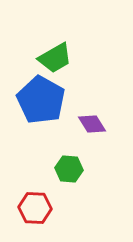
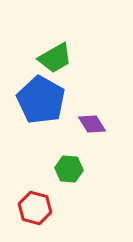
red hexagon: rotated 12 degrees clockwise
